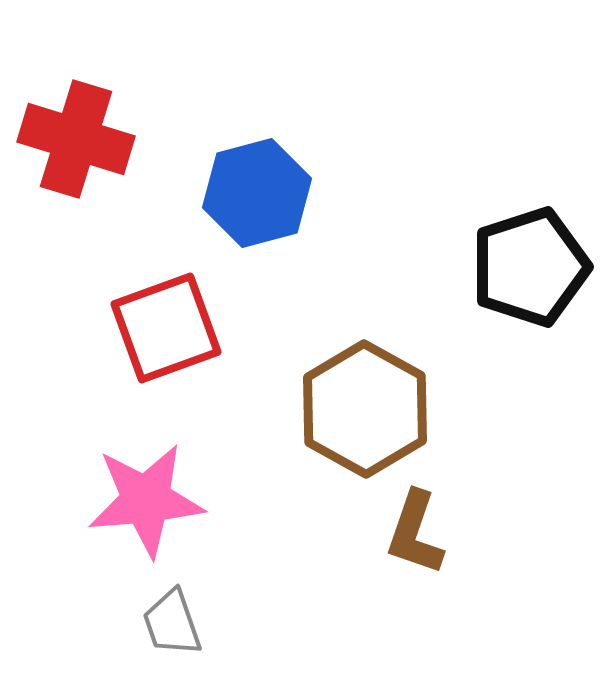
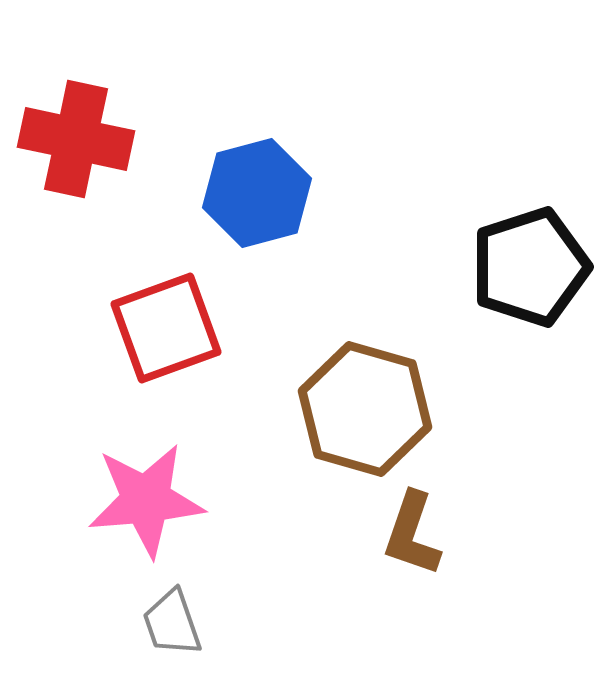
red cross: rotated 5 degrees counterclockwise
brown hexagon: rotated 13 degrees counterclockwise
brown L-shape: moved 3 px left, 1 px down
